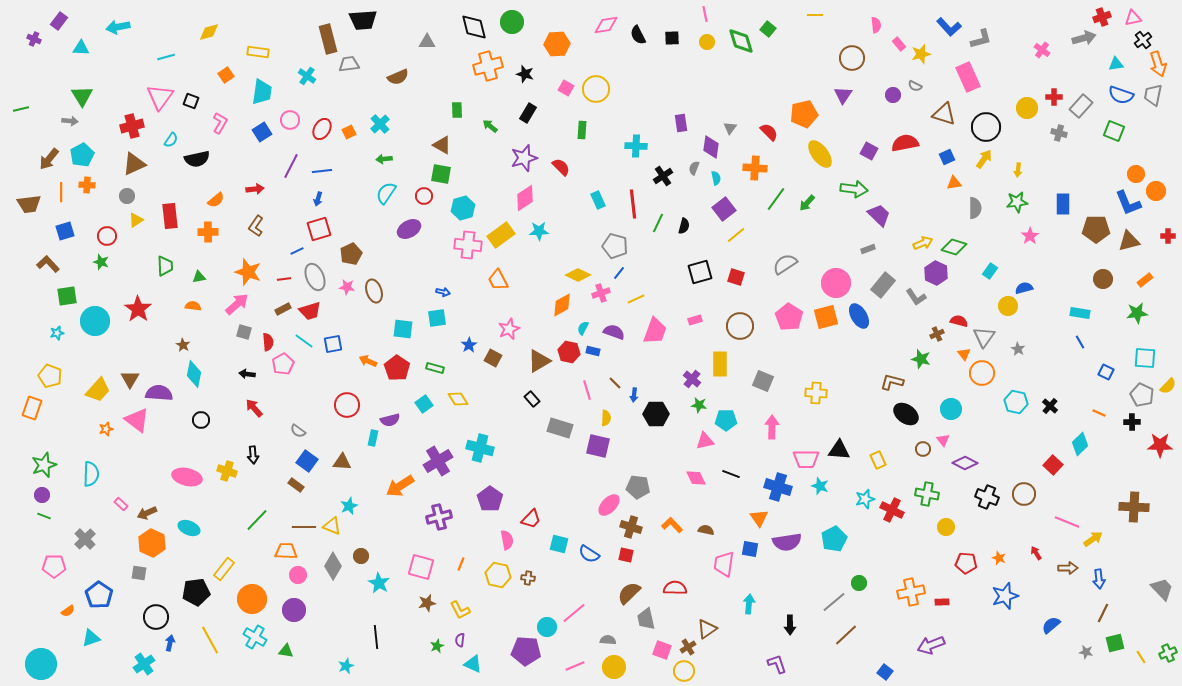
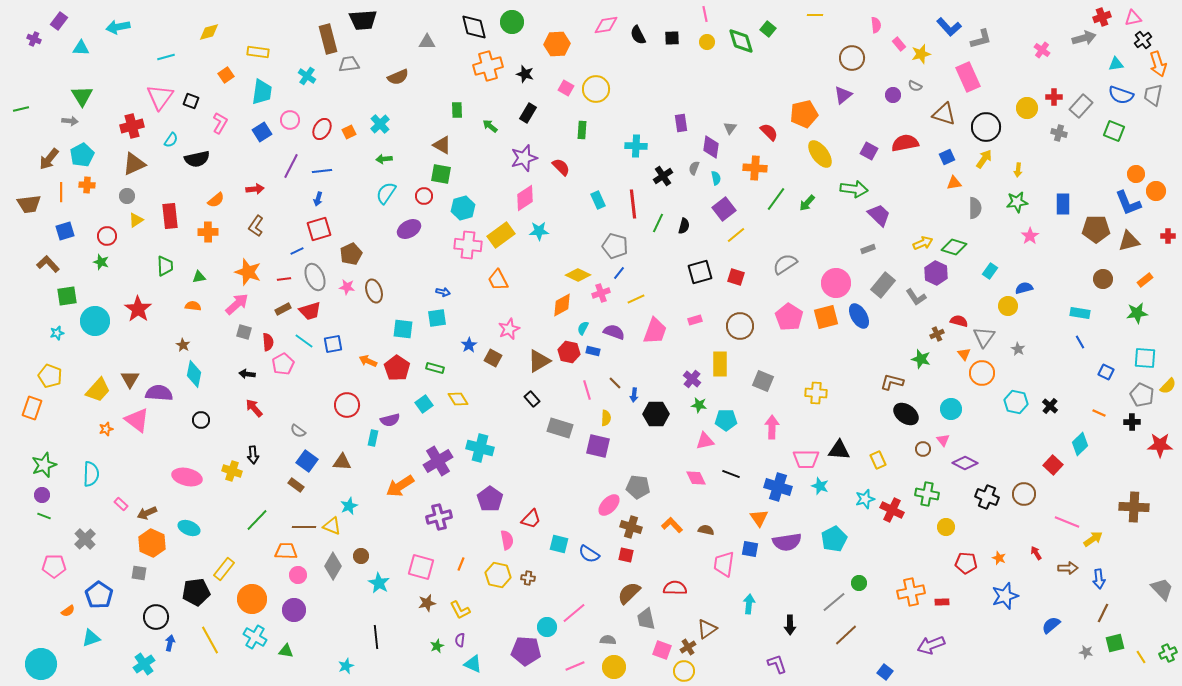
purple triangle at (843, 95): rotated 18 degrees clockwise
yellow cross at (227, 471): moved 5 px right
